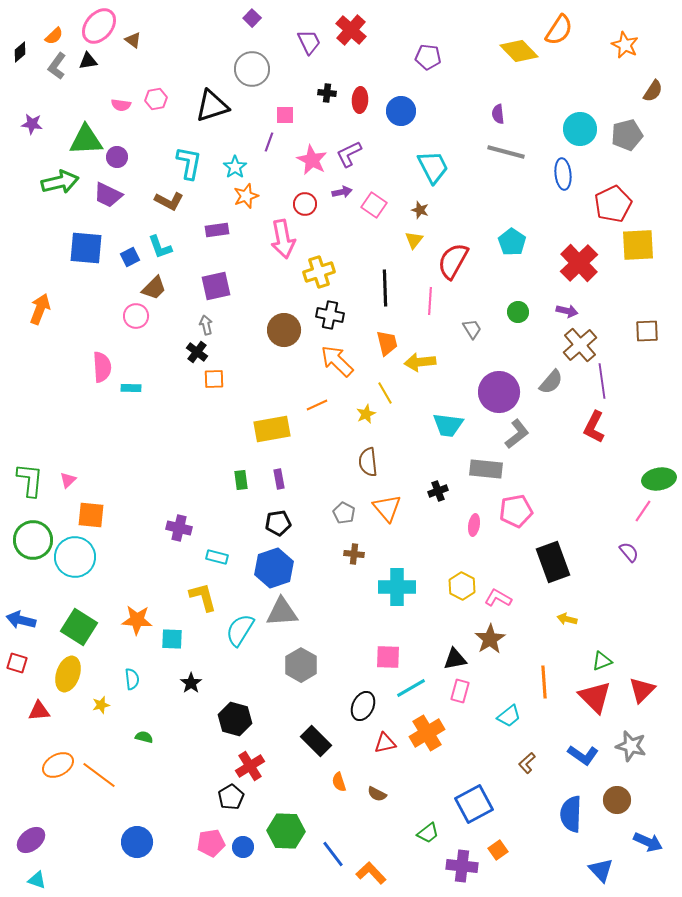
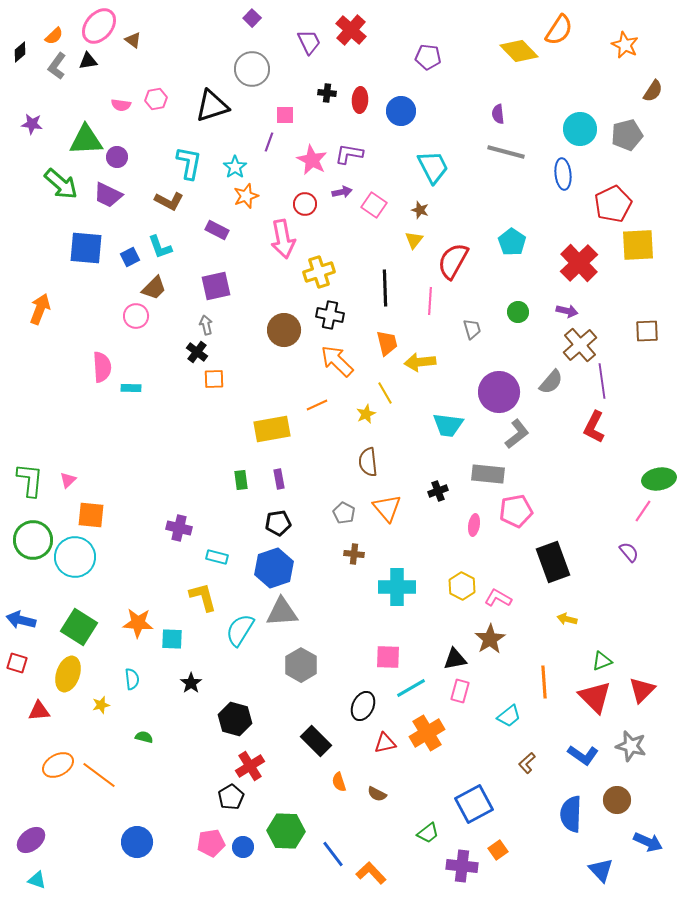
purple L-shape at (349, 154): rotated 36 degrees clockwise
green arrow at (60, 182): moved 1 px right, 2 px down; rotated 54 degrees clockwise
purple rectangle at (217, 230): rotated 35 degrees clockwise
gray trapezoid at (472, 329): rotated 15 degrees clockwise
gray rectangle at (486, 469): moved 2 px right, 5 px down
orange star at (137, 620): moved 1 px right, 3 px down
